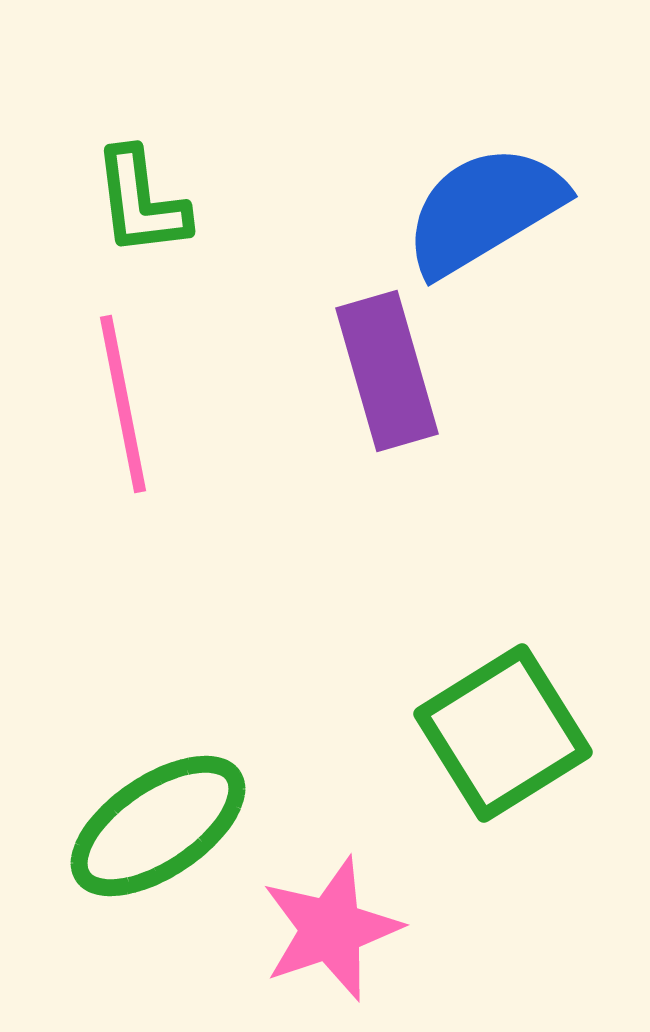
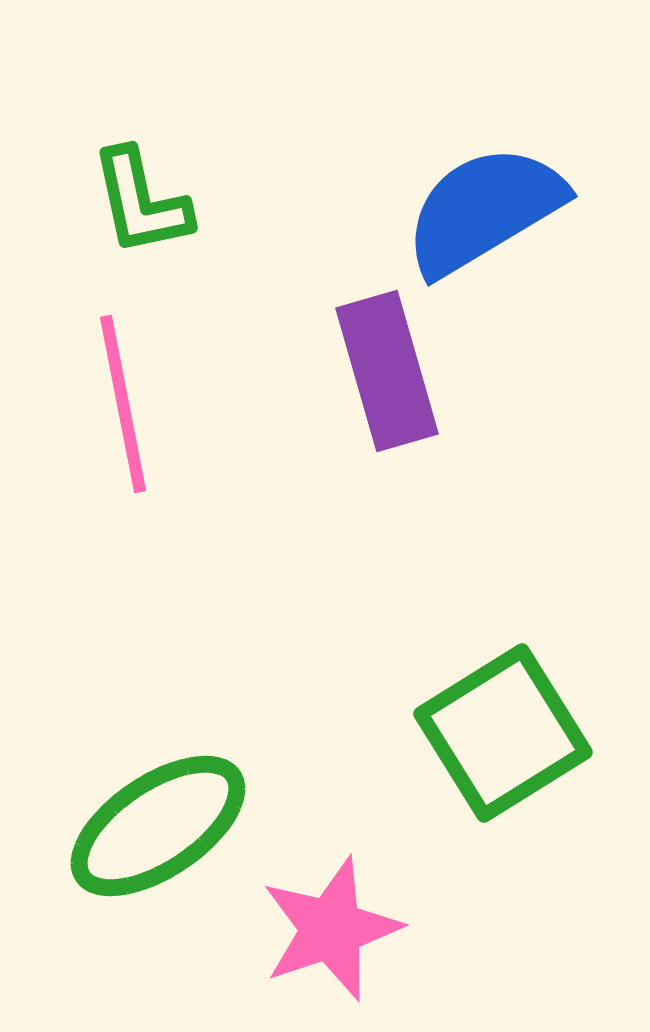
green L-shape: rotated 5 degrees counterclockwise
